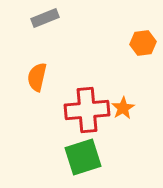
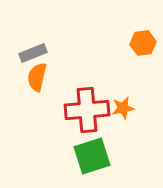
gray rectangle: moved 12 px left, 35 px down
orange star: rotated 20 degrees clockwise
green square: moved 9 px right, 1 px up
